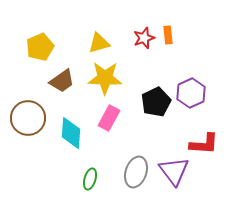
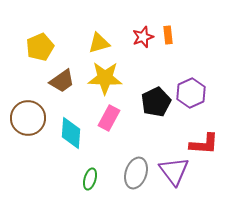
red star: moved 1 px left, 1 px up
gray ellipse: moved 1 px down
